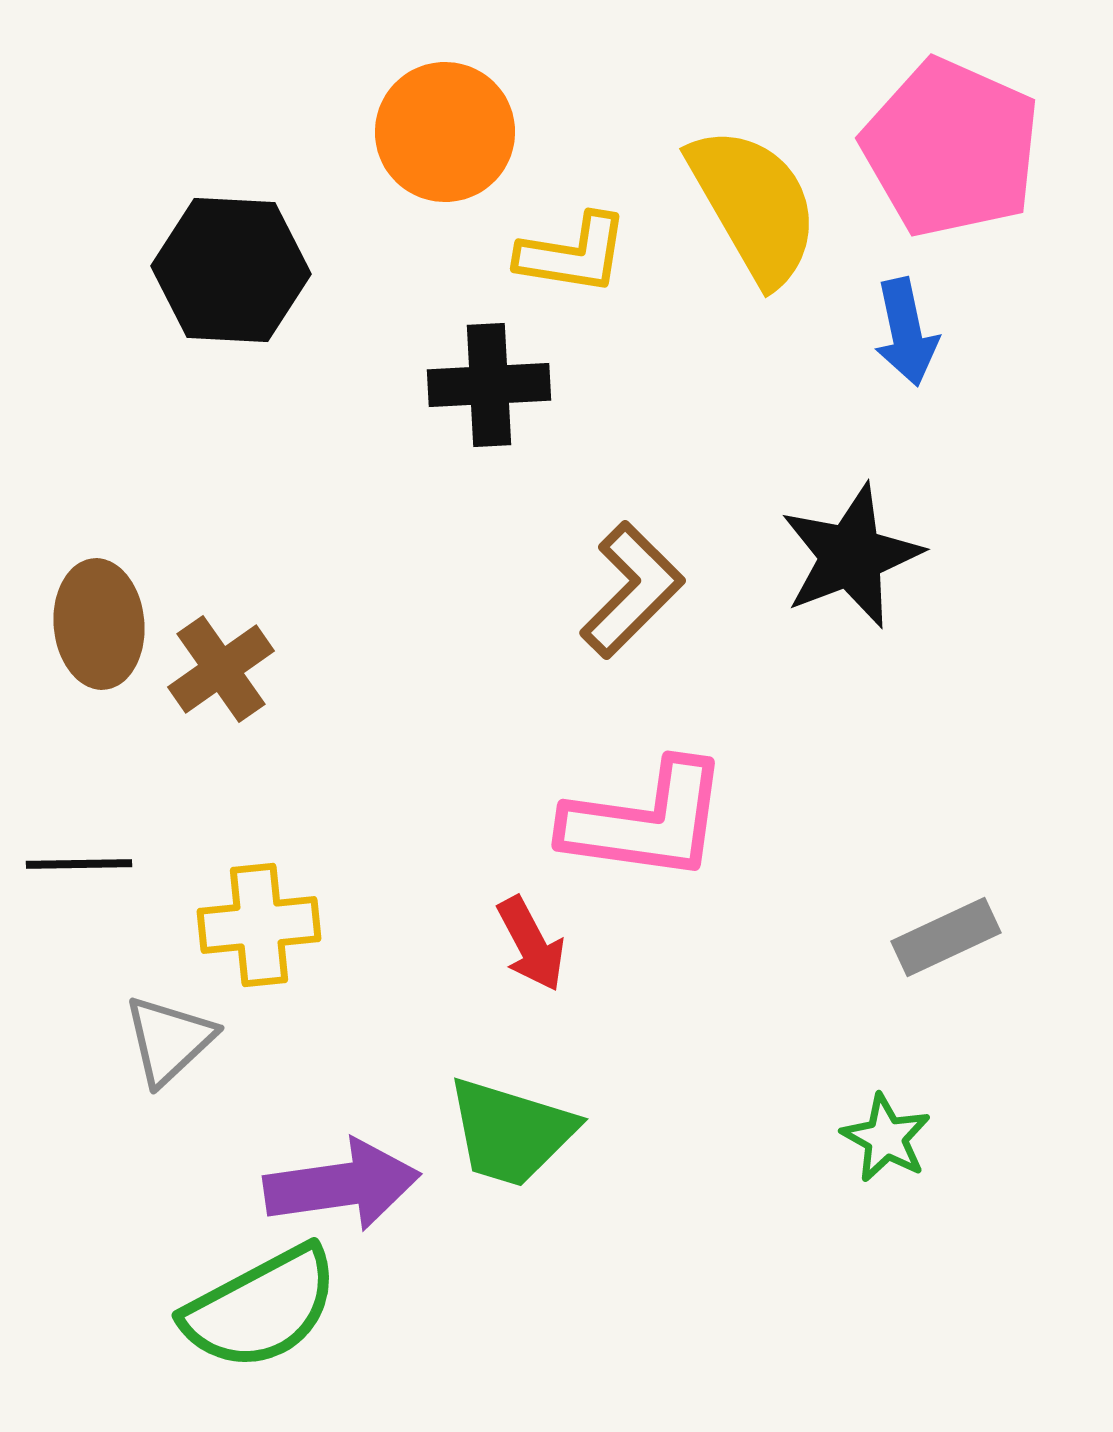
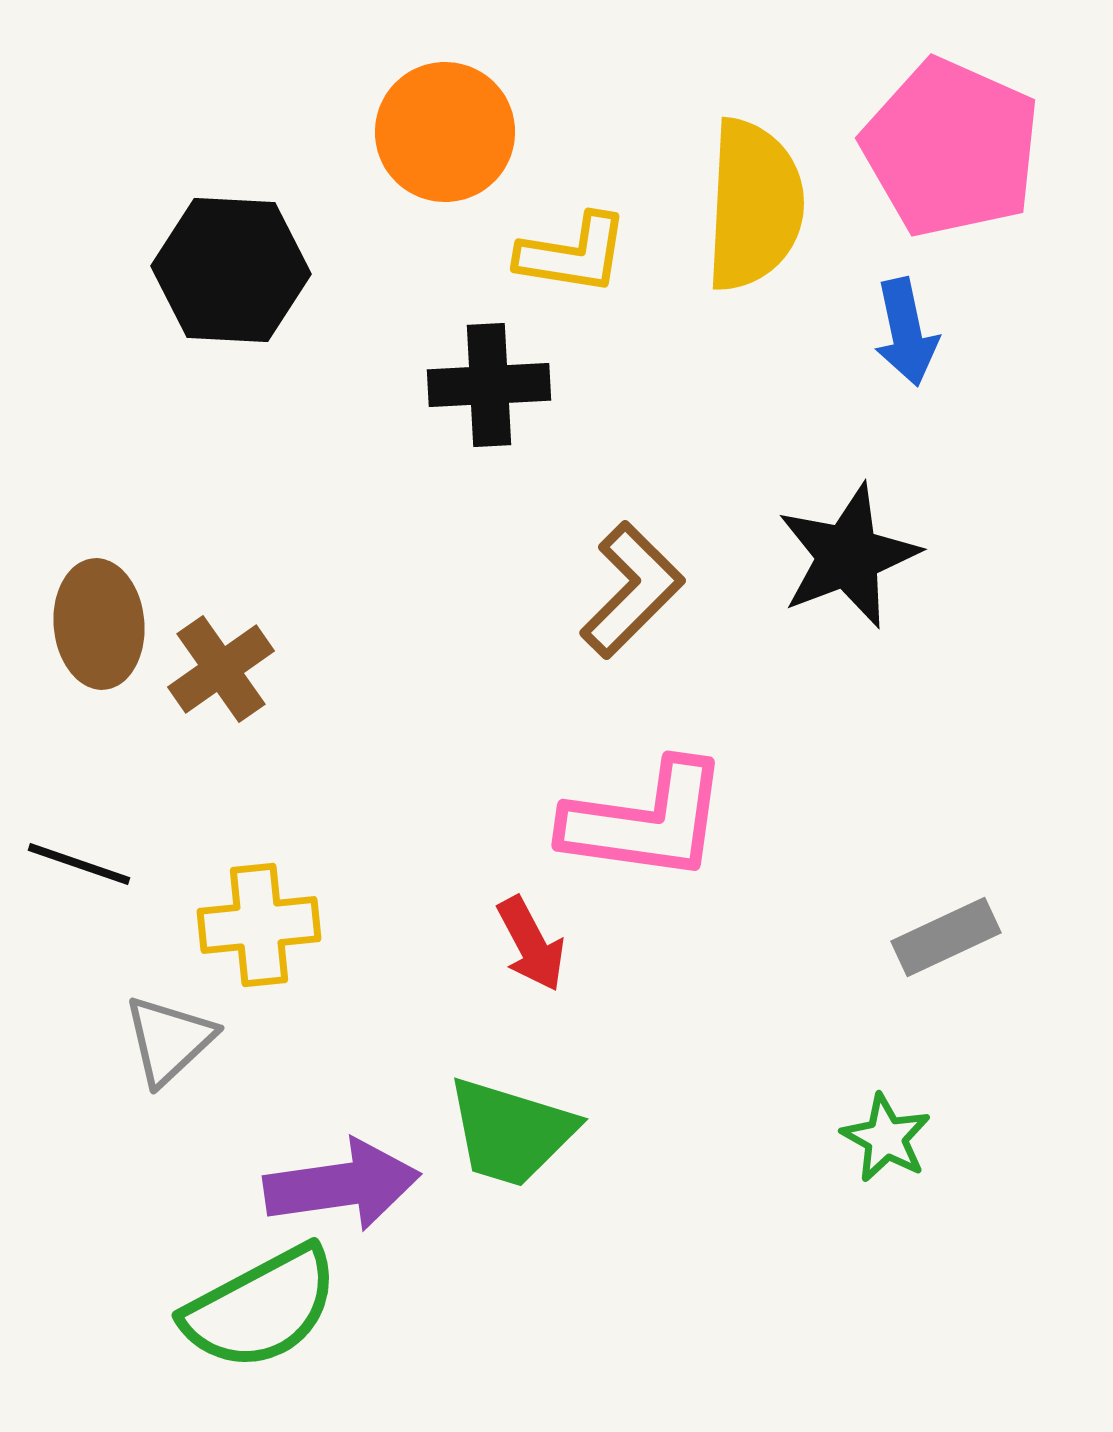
yellow semicircle: rotated 33 degrees clockwise
black star: moved 3 px left
black line: rotated 20 degrees clockwise
